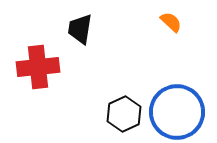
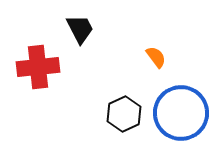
orange semicircle: moved 15 px left, 35 px down; rotated 10 degrees clockwise
black trapezoid: rotated 144 degrees clockwise
blue circle: moved 4 px right, 1 px down
